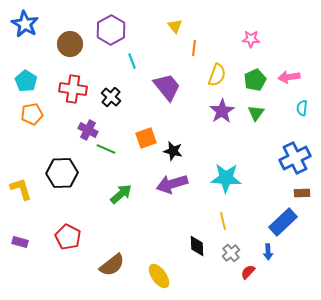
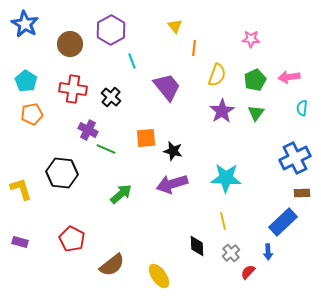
orange square: rotated 15 degrees clockwise
black hexagon: rotated 8 degrees clockwise
red pentagon: moved 4 px right, 2 px down
